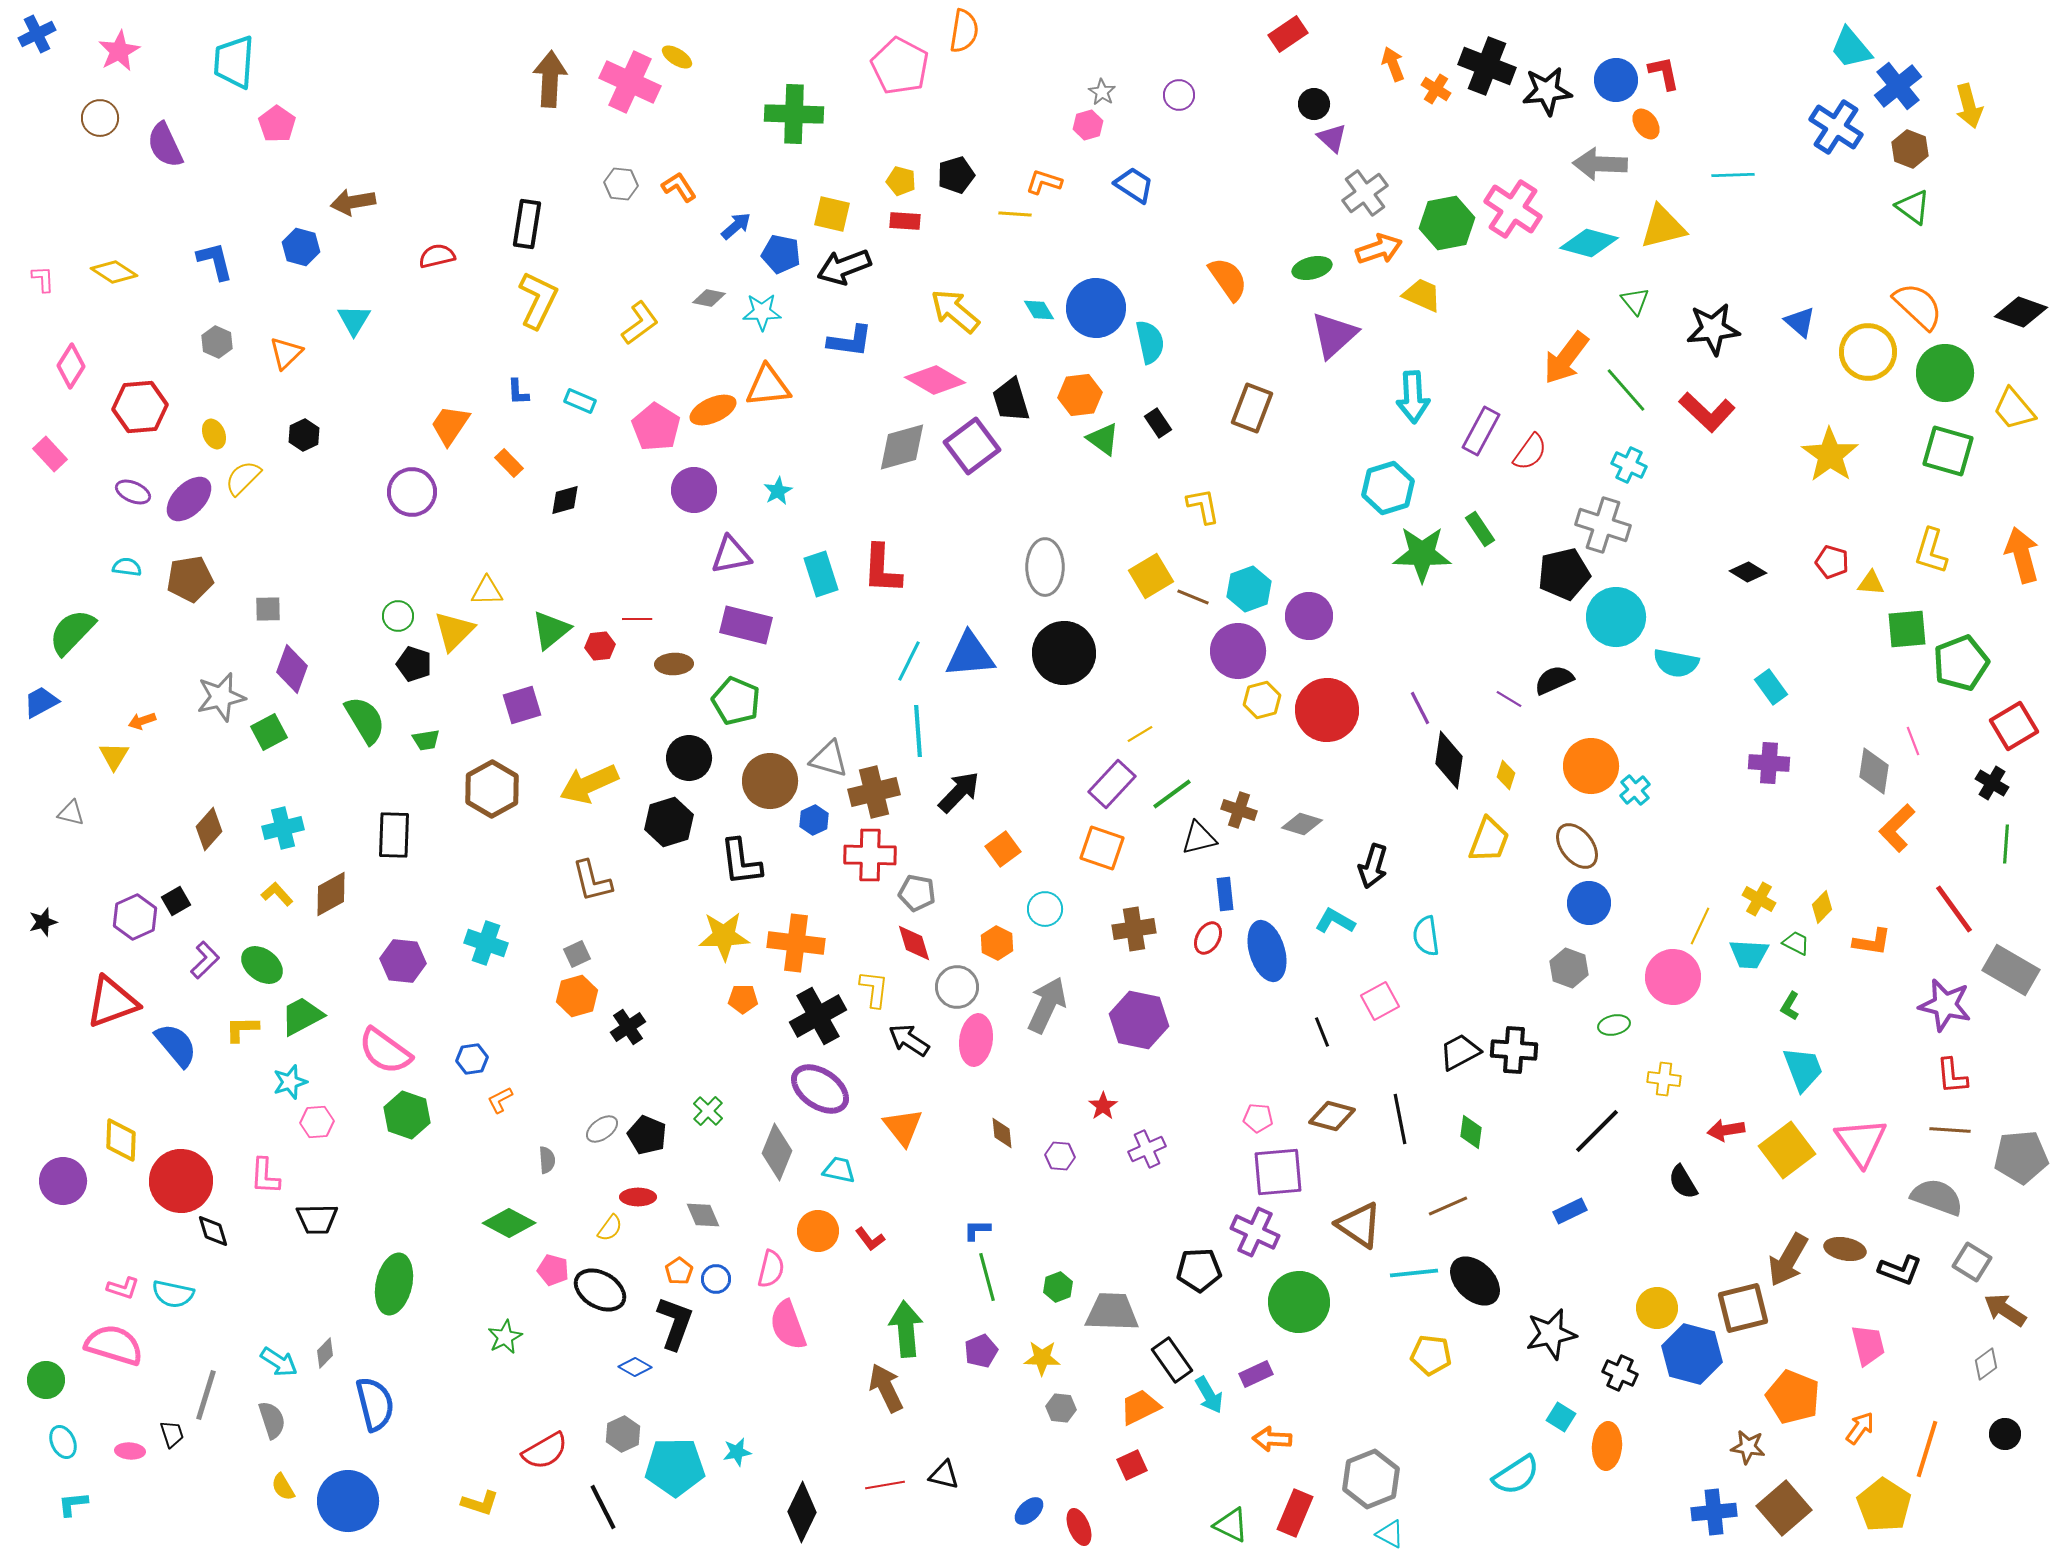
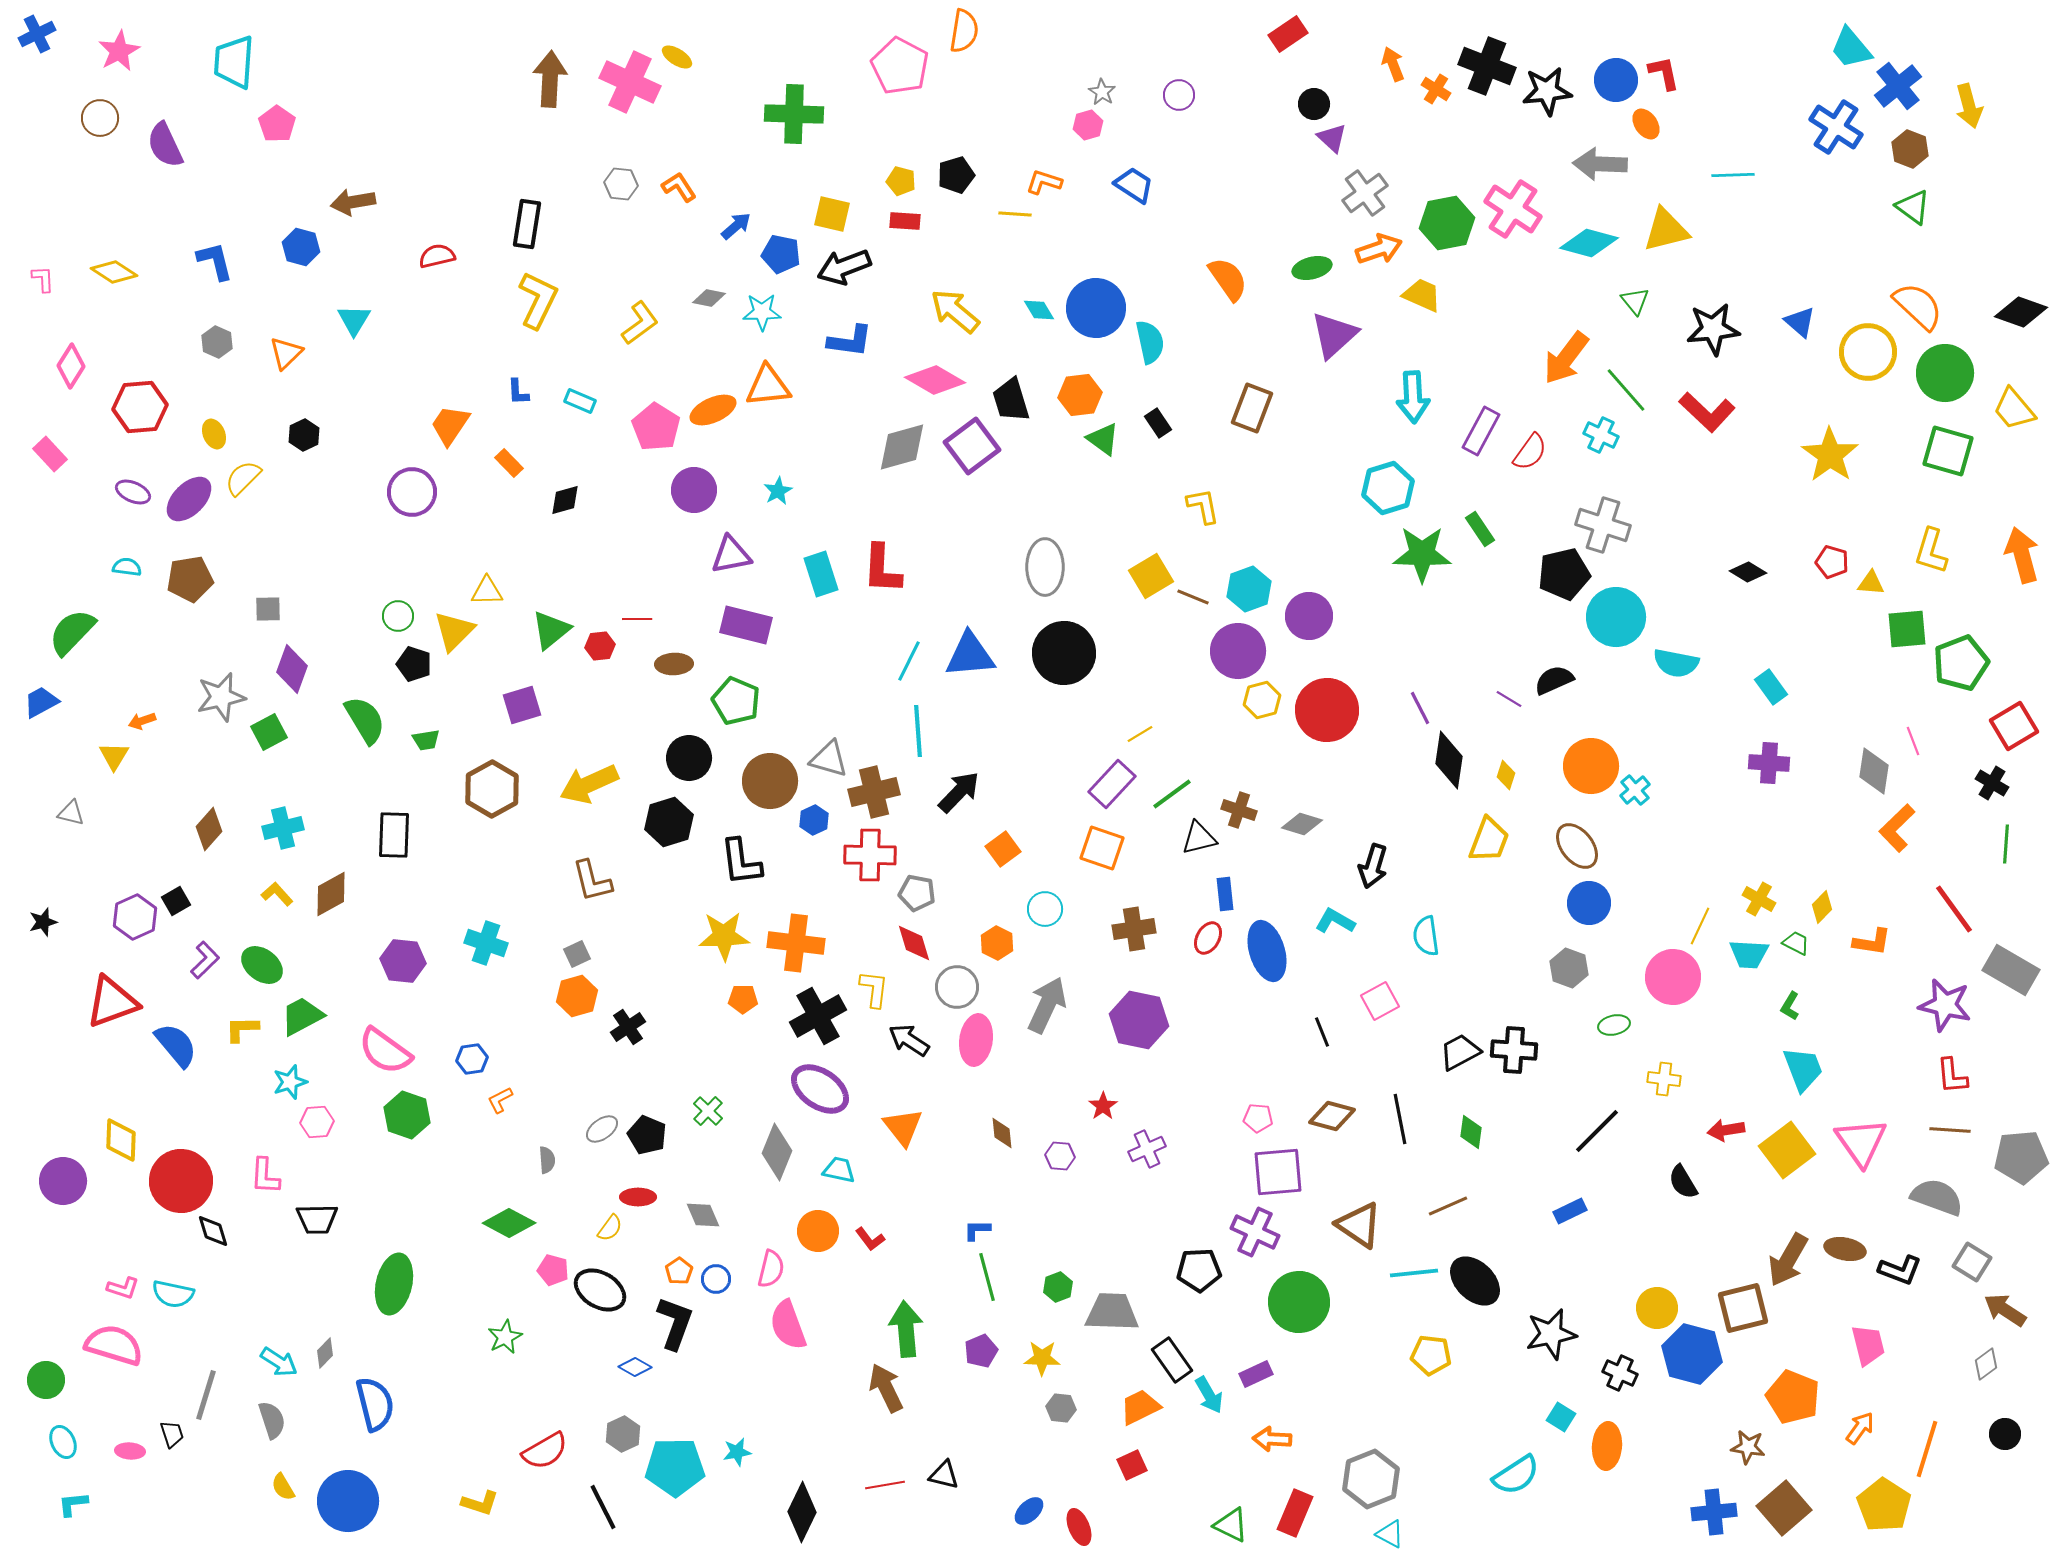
yellow triangle at (1663, 227): moved 3 px right, 3 px down
cyan cross at (1629, 465): moved 28 px left, 30 px up
